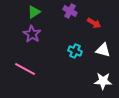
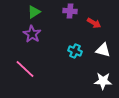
purple cross: rotated 24 degrees counterclockwise
pink line: rotated 15 degrees clockwise
